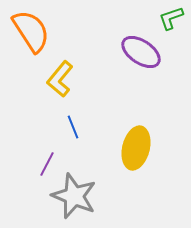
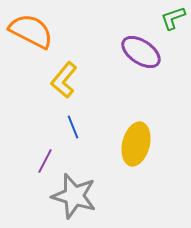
green L-shape: moved 2 px right
orange semicircle: rotated 30 degrees counterclockwise
yellow L-shape: moved 4 px right, 1 px down
yellow ellipse: moved 4 px up
purple line: moved 2 px left, 3 px up
gray star: rotated 6 degrees counterclockwise
